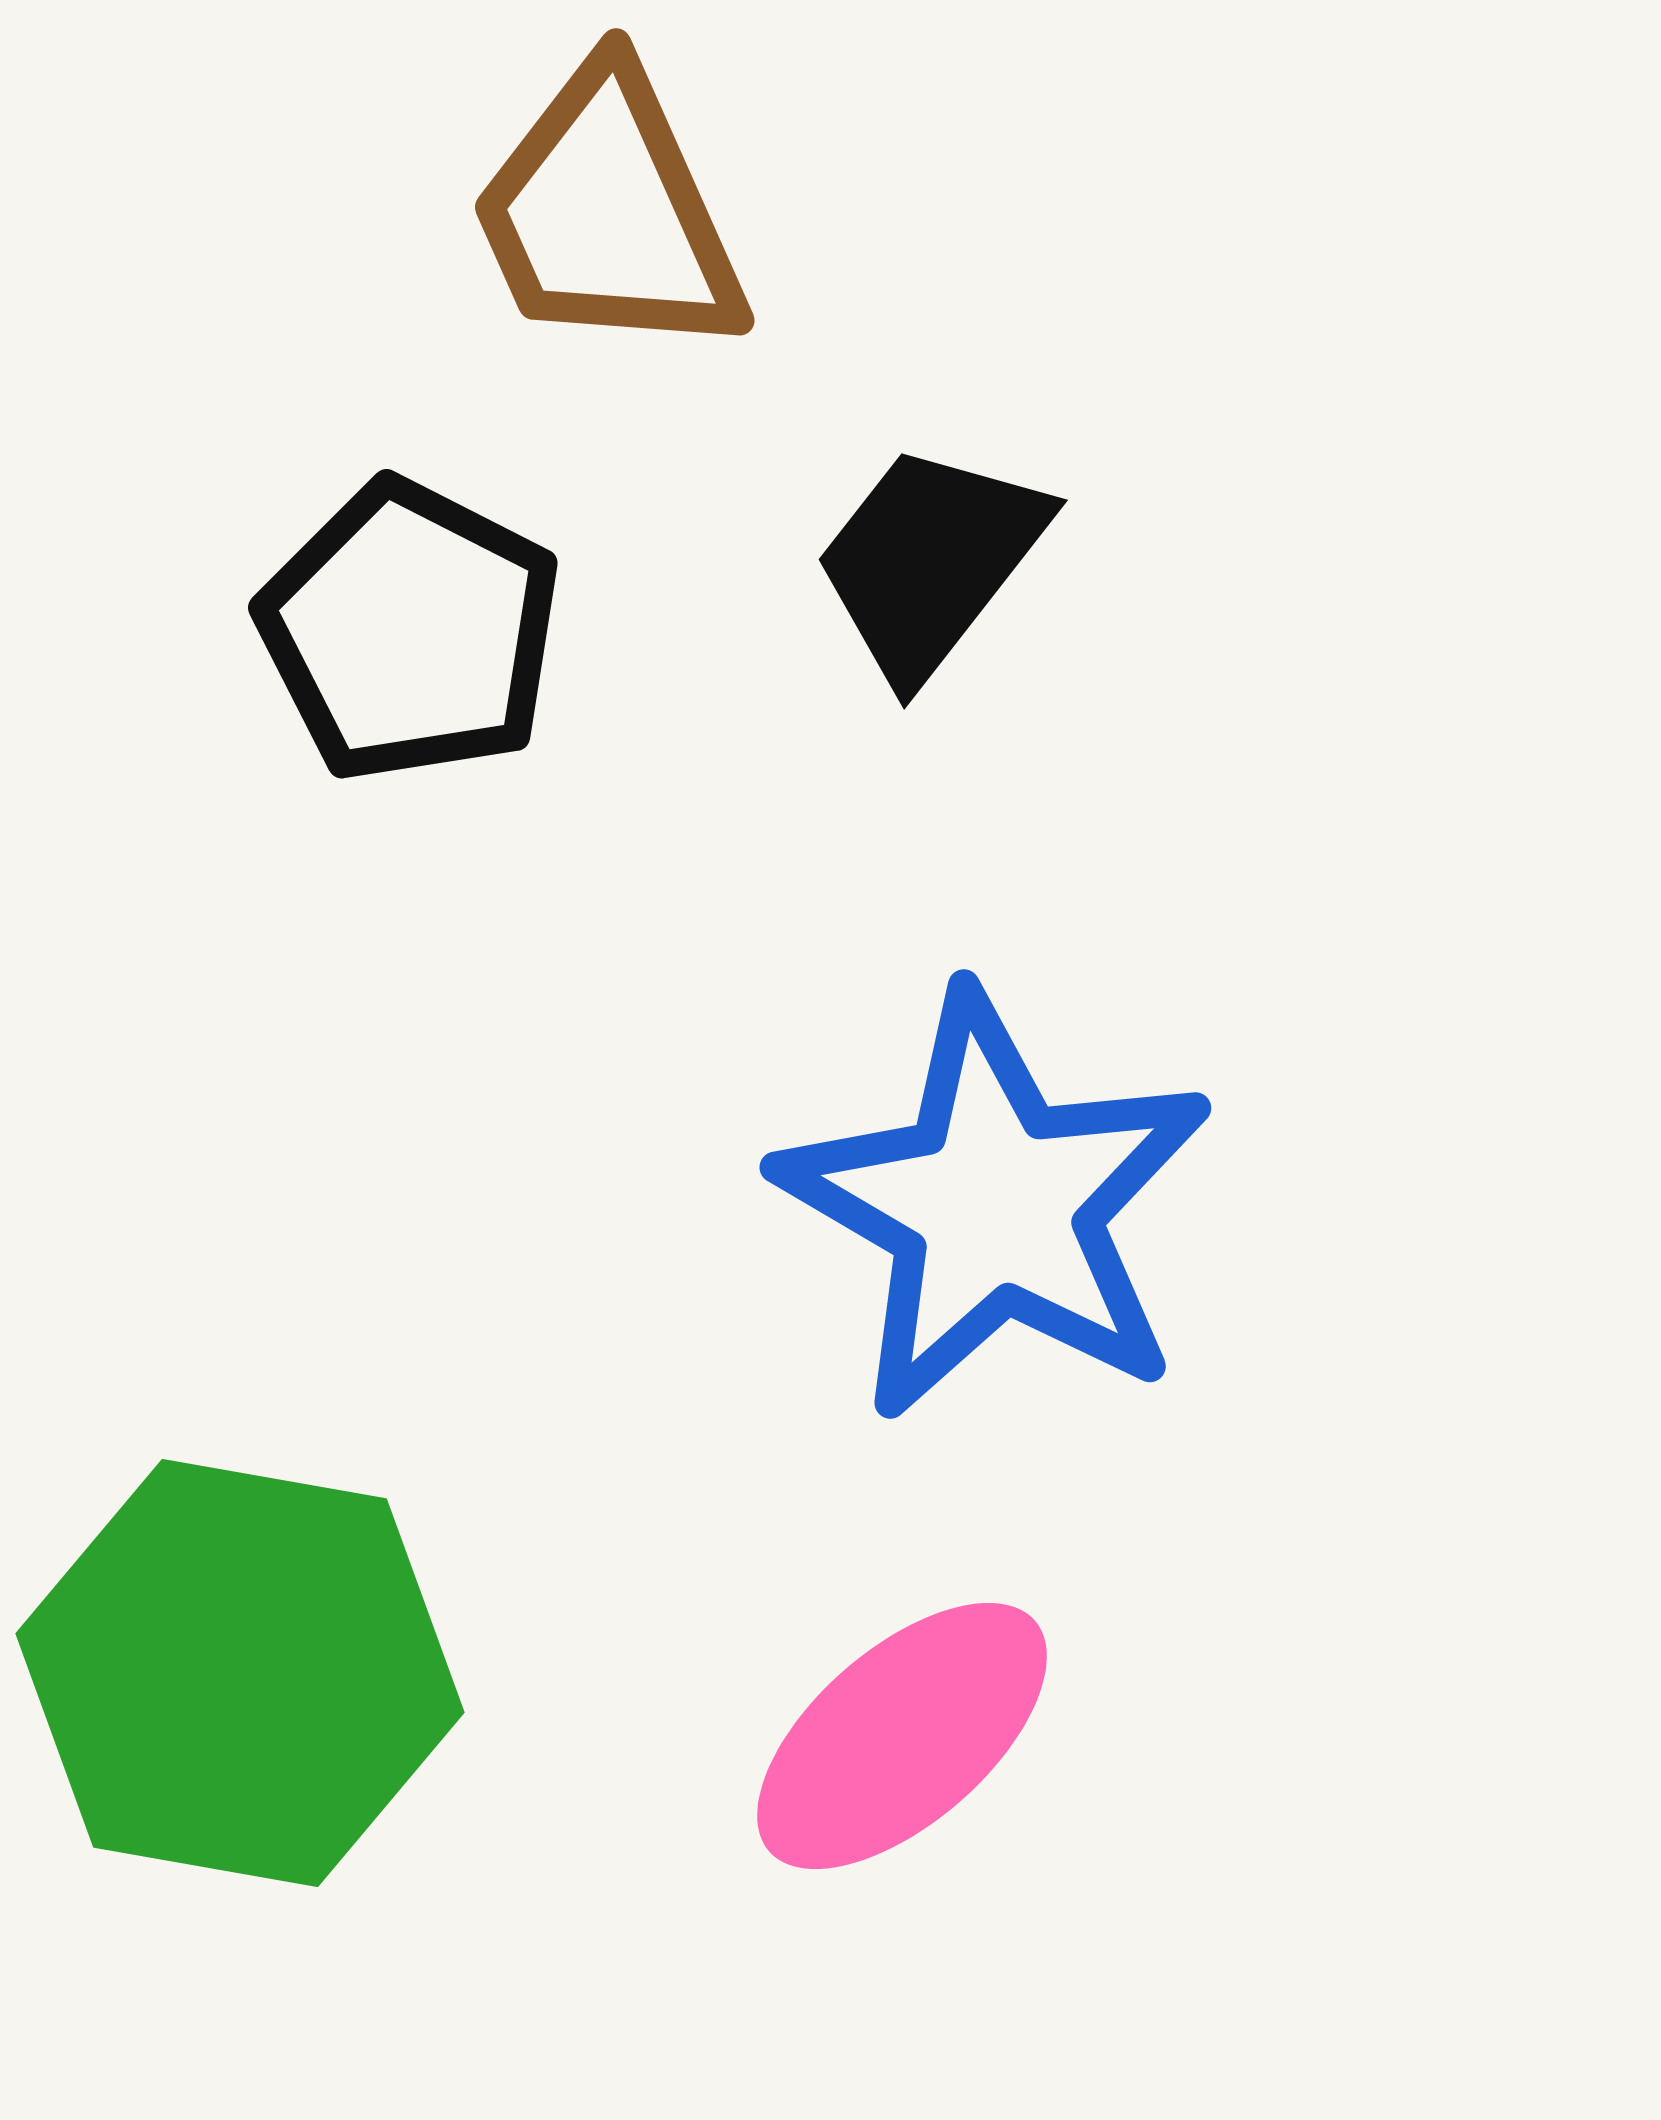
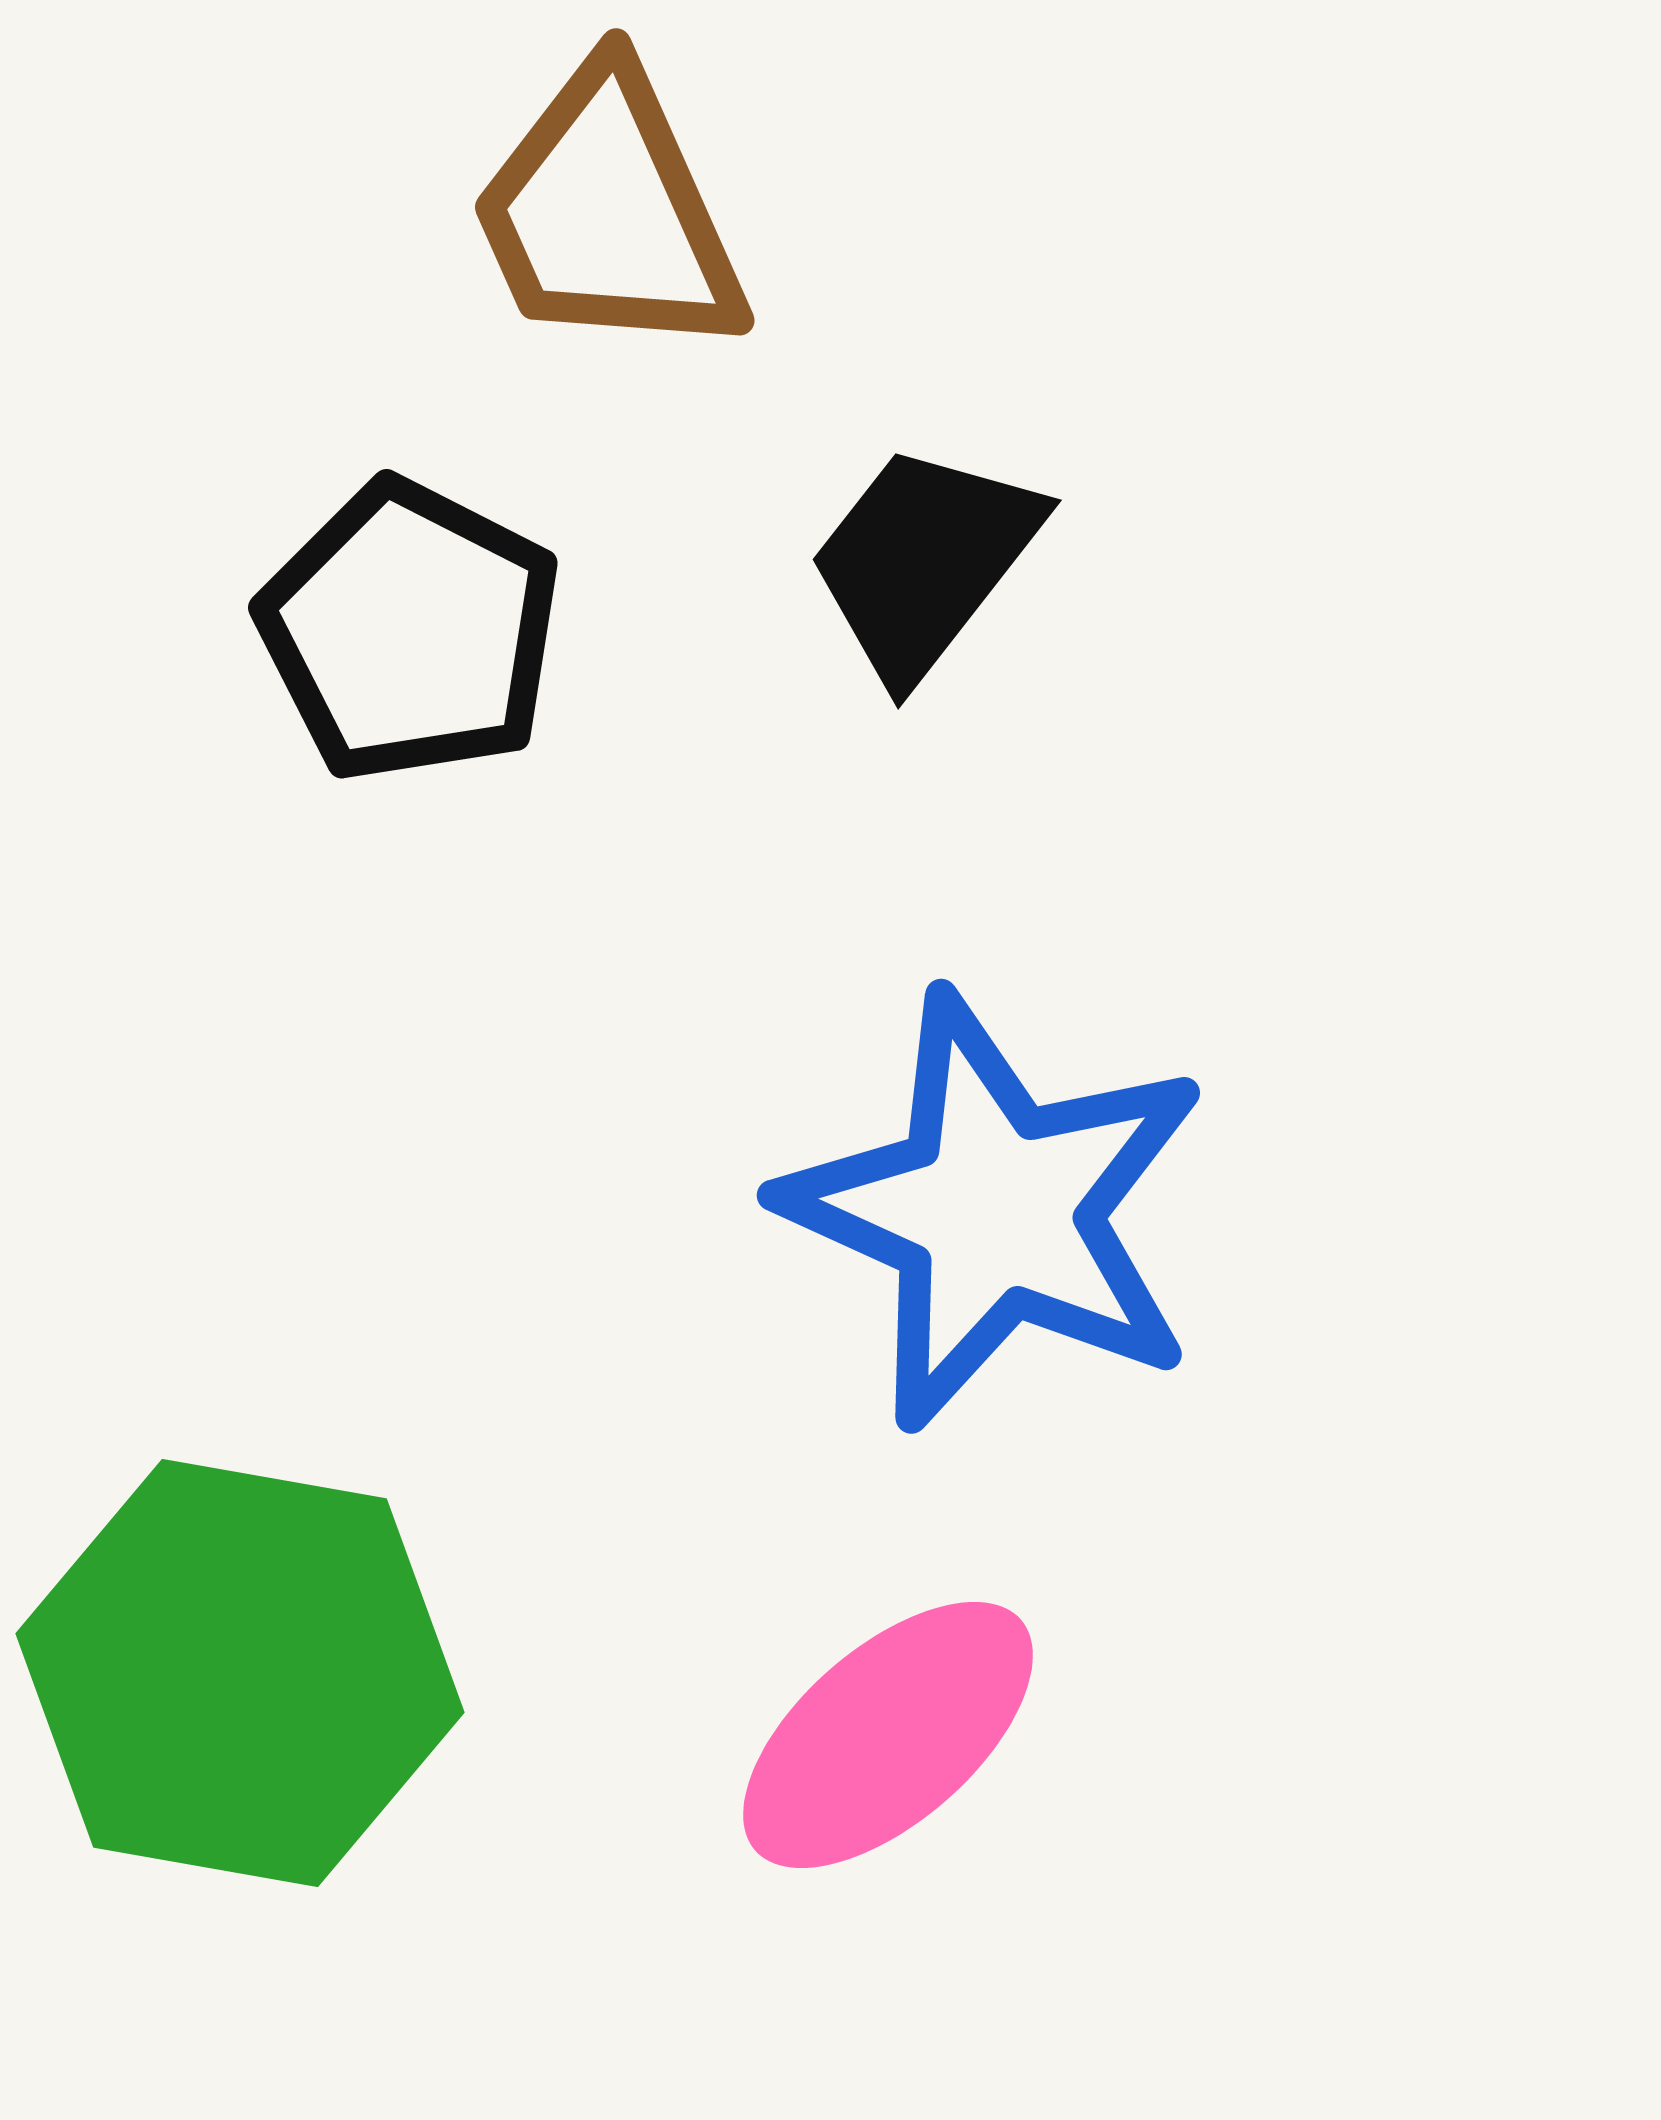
black trapezoid: moved 6 px left
blue star: moved 5 px down; rotated 6 degrees counterclockwise
pink ellipse: moved 14 px left, 1 px up
